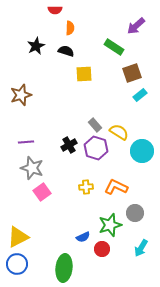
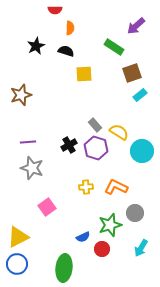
purple line: moved 2 px right
pink square: moved 5 px right, 15 px down
